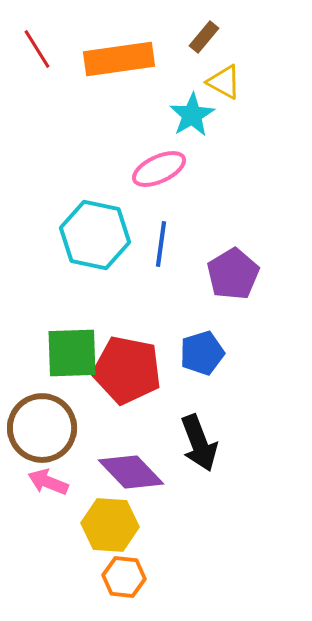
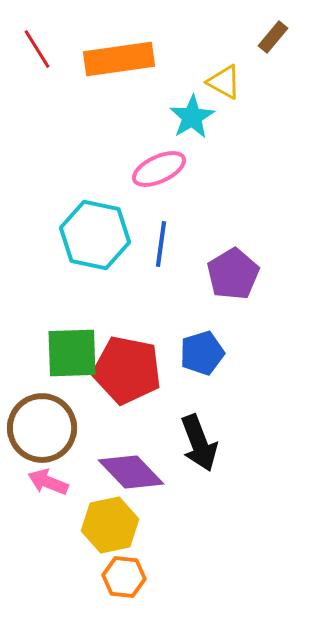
brown rectangle: moved 69 px right
cyan star: moved 2 px down
yellow hexagon: rotated 16 degrees counterclockwise
